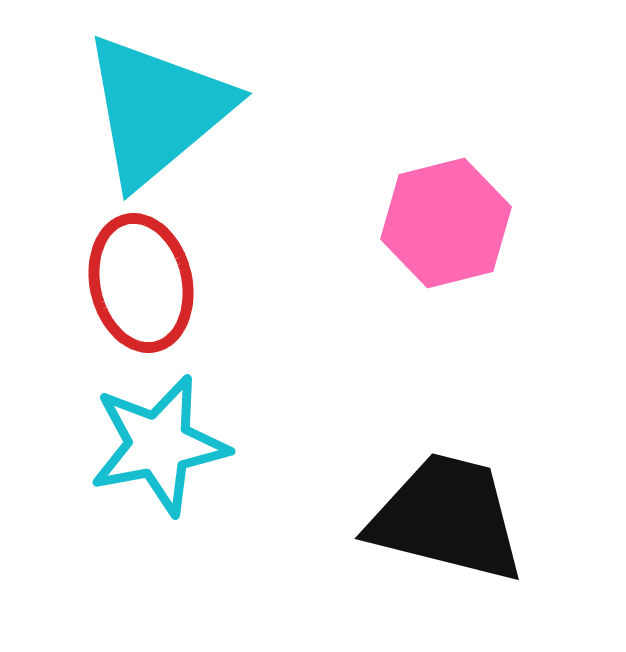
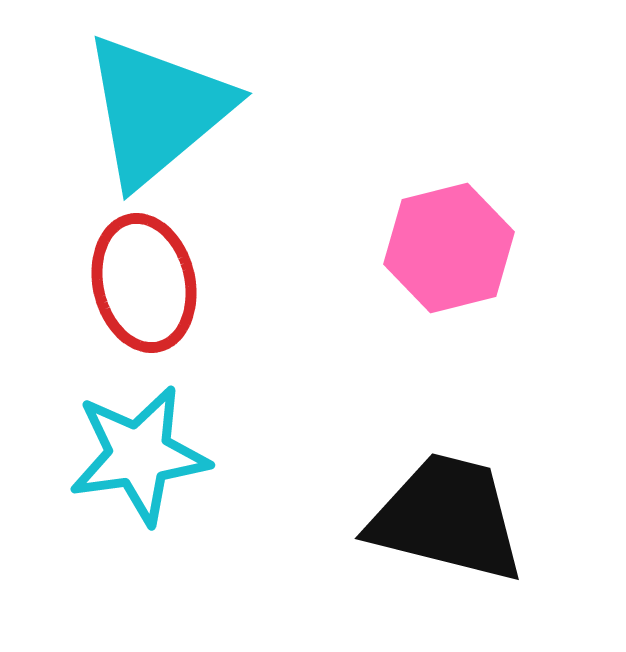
pink hexagon: moved 3 px right, 25 px down
red ellipse: moved 3 px right
cyan star: moved 20 px left, 10 px down; rotated 3 degrees clockwise
